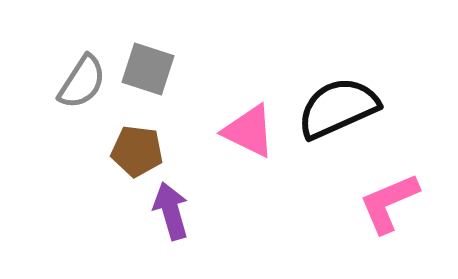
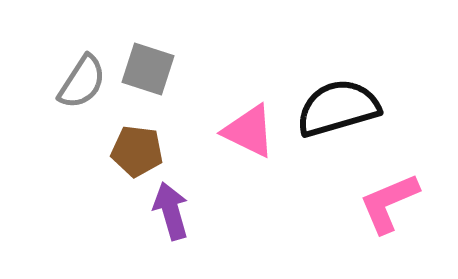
black semicircle: rotated 8 degrees clockwise
